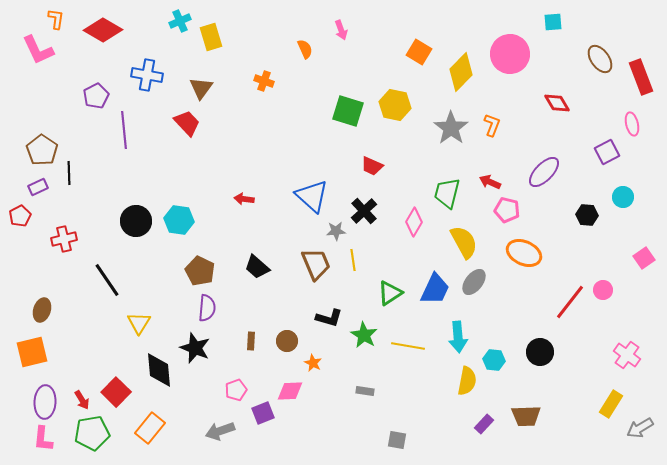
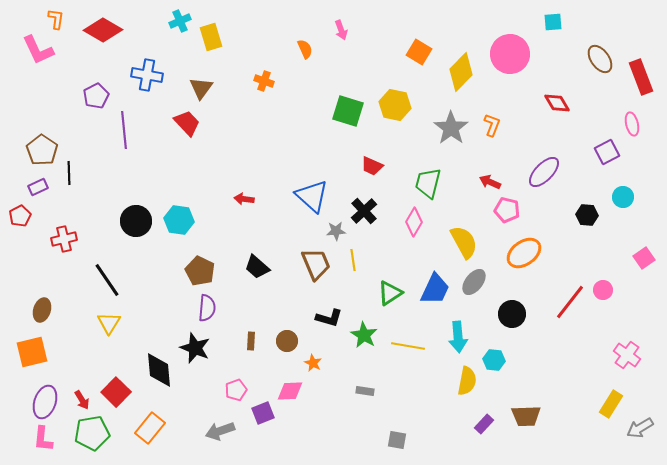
green trapezoid at (447, 193): moved 19 px left, 10 px up
orange ellipse at (524, 253): rotated 60 degrees counterclockwise
yellow triangle at (139, 323): moved 30 px left
black circle at (540, 352): moved 28 px left, 38 px up
purple ellipse at (45, 402): rotated 16 degrees clockwise
